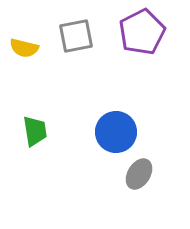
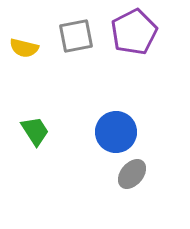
purple pentagon: moved 8 px left
green trapezoid: rotated 24 degrees counterclockwise
gray ellipse: moved 7 px left; rotated 8 degrees clockwise
